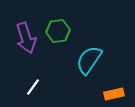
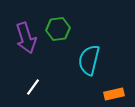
green hexagon: moved 2 px up
cyan semicircle: rotated 20 degrees counterclockwise
